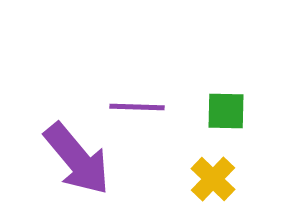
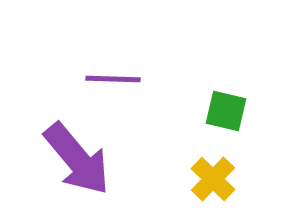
purple line: moved 24 px left, 28 px up
green square: rotated 12 degrees clockwise
